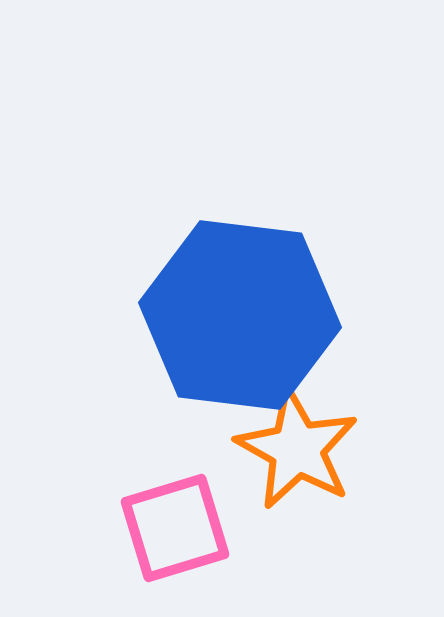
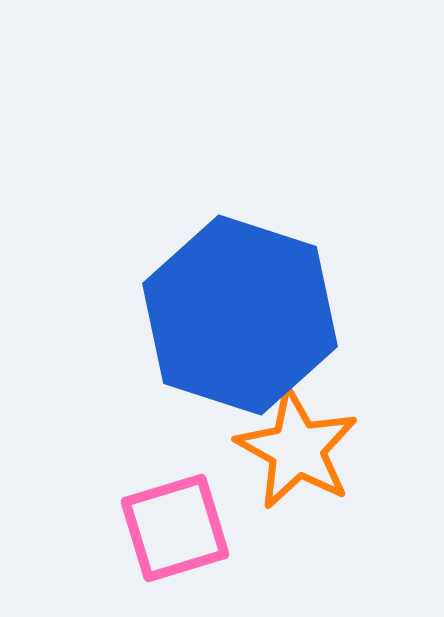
blue hexagon: rotated 11 degrees clockwise
